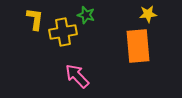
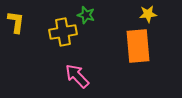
yellow L-shape: moved 19 px left, 3 px down
